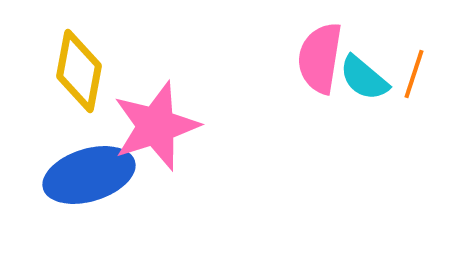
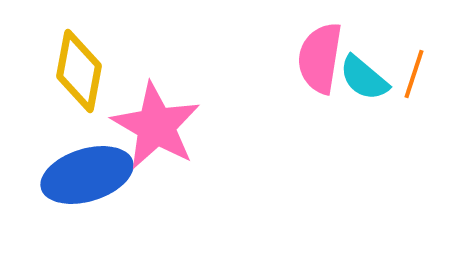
pink star: rotated 24 degrees counterclockwise
blue ellipse: moved 2 px left
